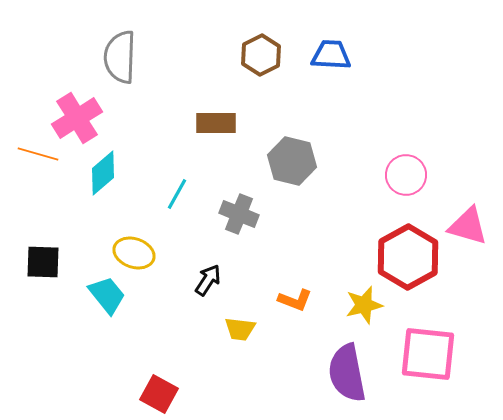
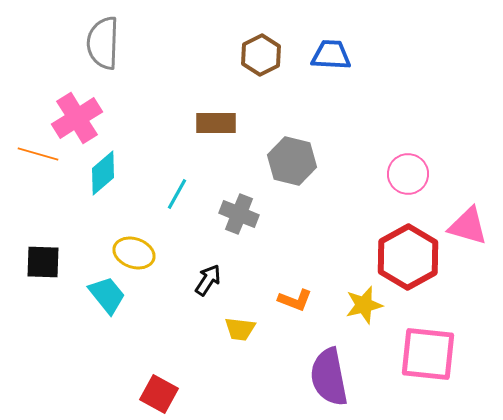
gray semicircle: moved 17 px left, 14 px up
pink circle: moved 2 px right, 1 px up
purple semicircle: moved 18 px left, 4 px down
